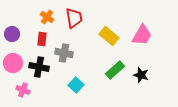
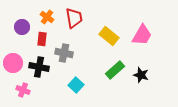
purple circle: moved 10 px right, 7 px up
